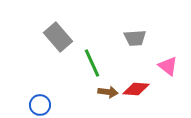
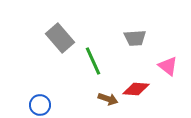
gray rectangle: moved 2 px right, 1 px down
green line: moved 1 px right, 2 px up
brown arrow: moved 7 px down; rotated 12 degrees clockwise
